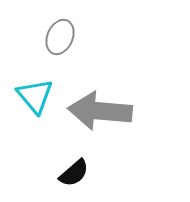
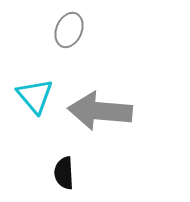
gray ellipse: moved 9 px right, 7 px up
black semicircle: moved 10 px left; rotated 128 degrees clockwise
